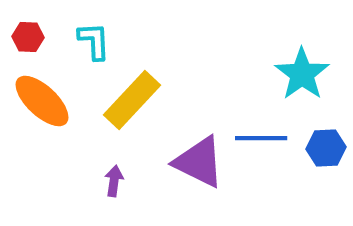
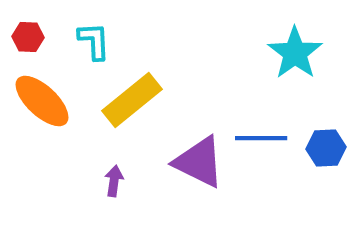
cyan star: moved 7 px left, 21 px up
yellow rectangle: rotated 8 degrees clockwise
